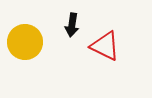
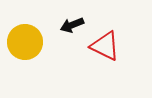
black arrow: rotated 60 degrees clockwise
